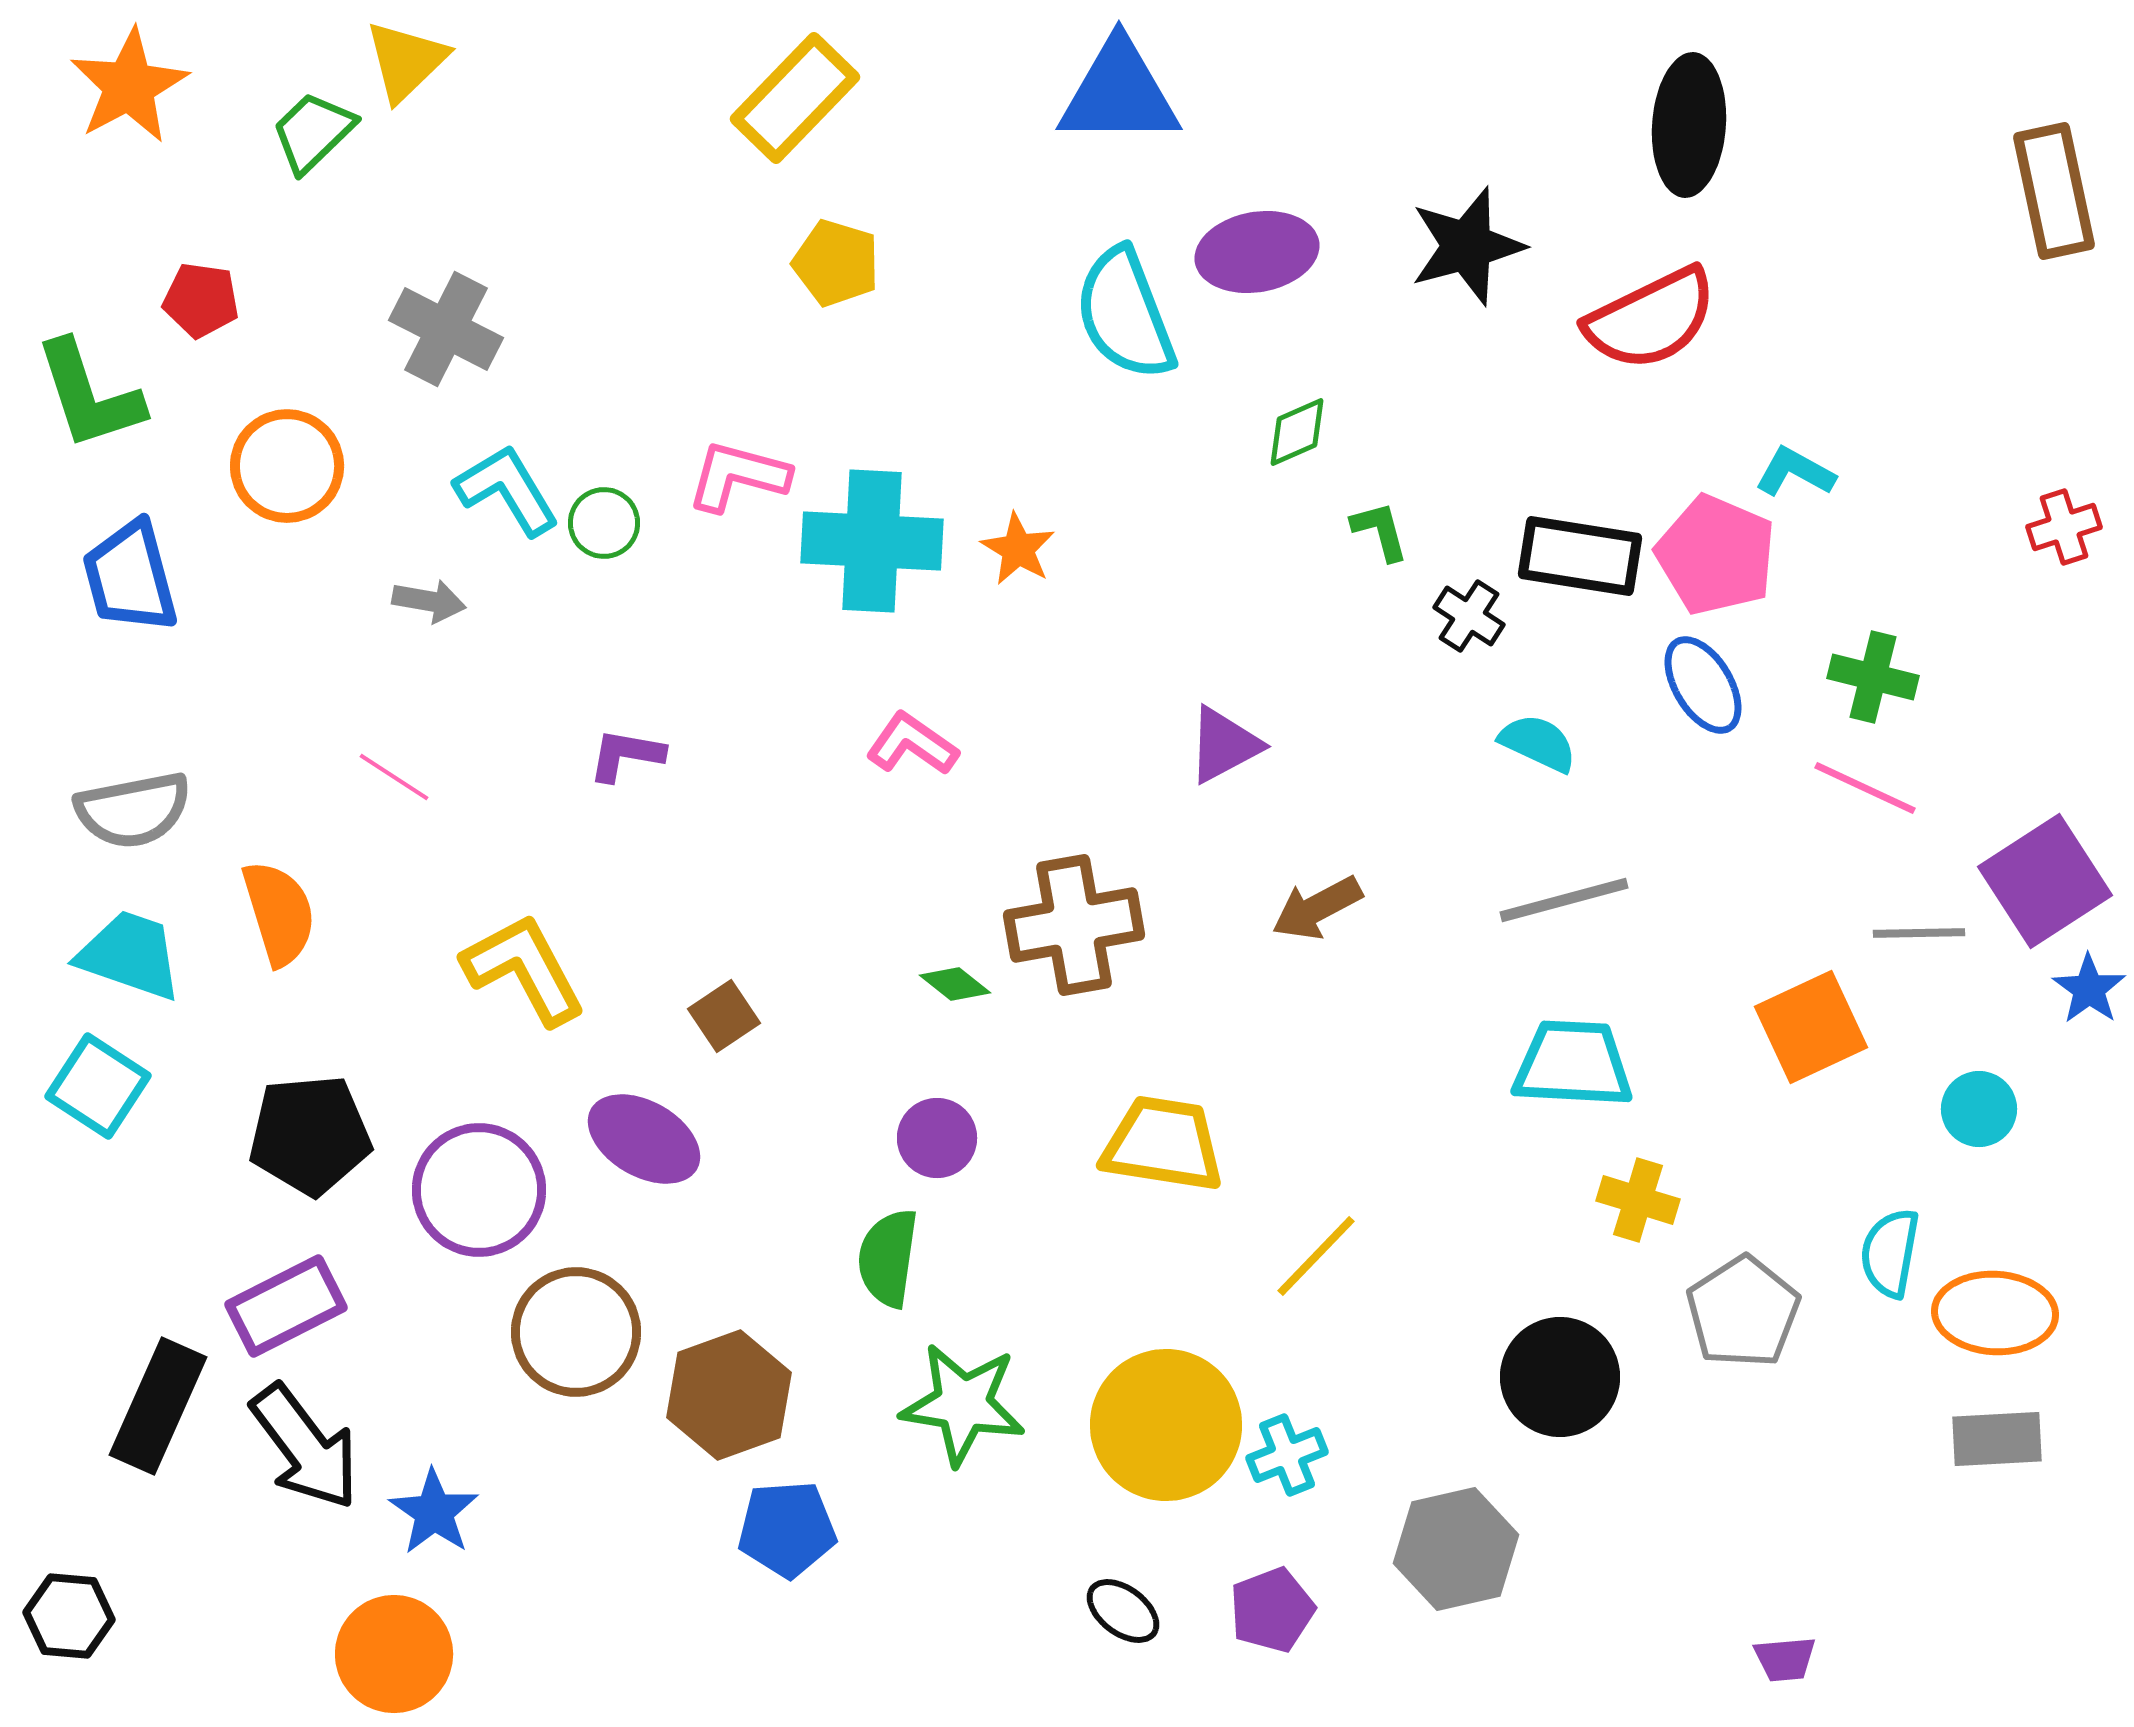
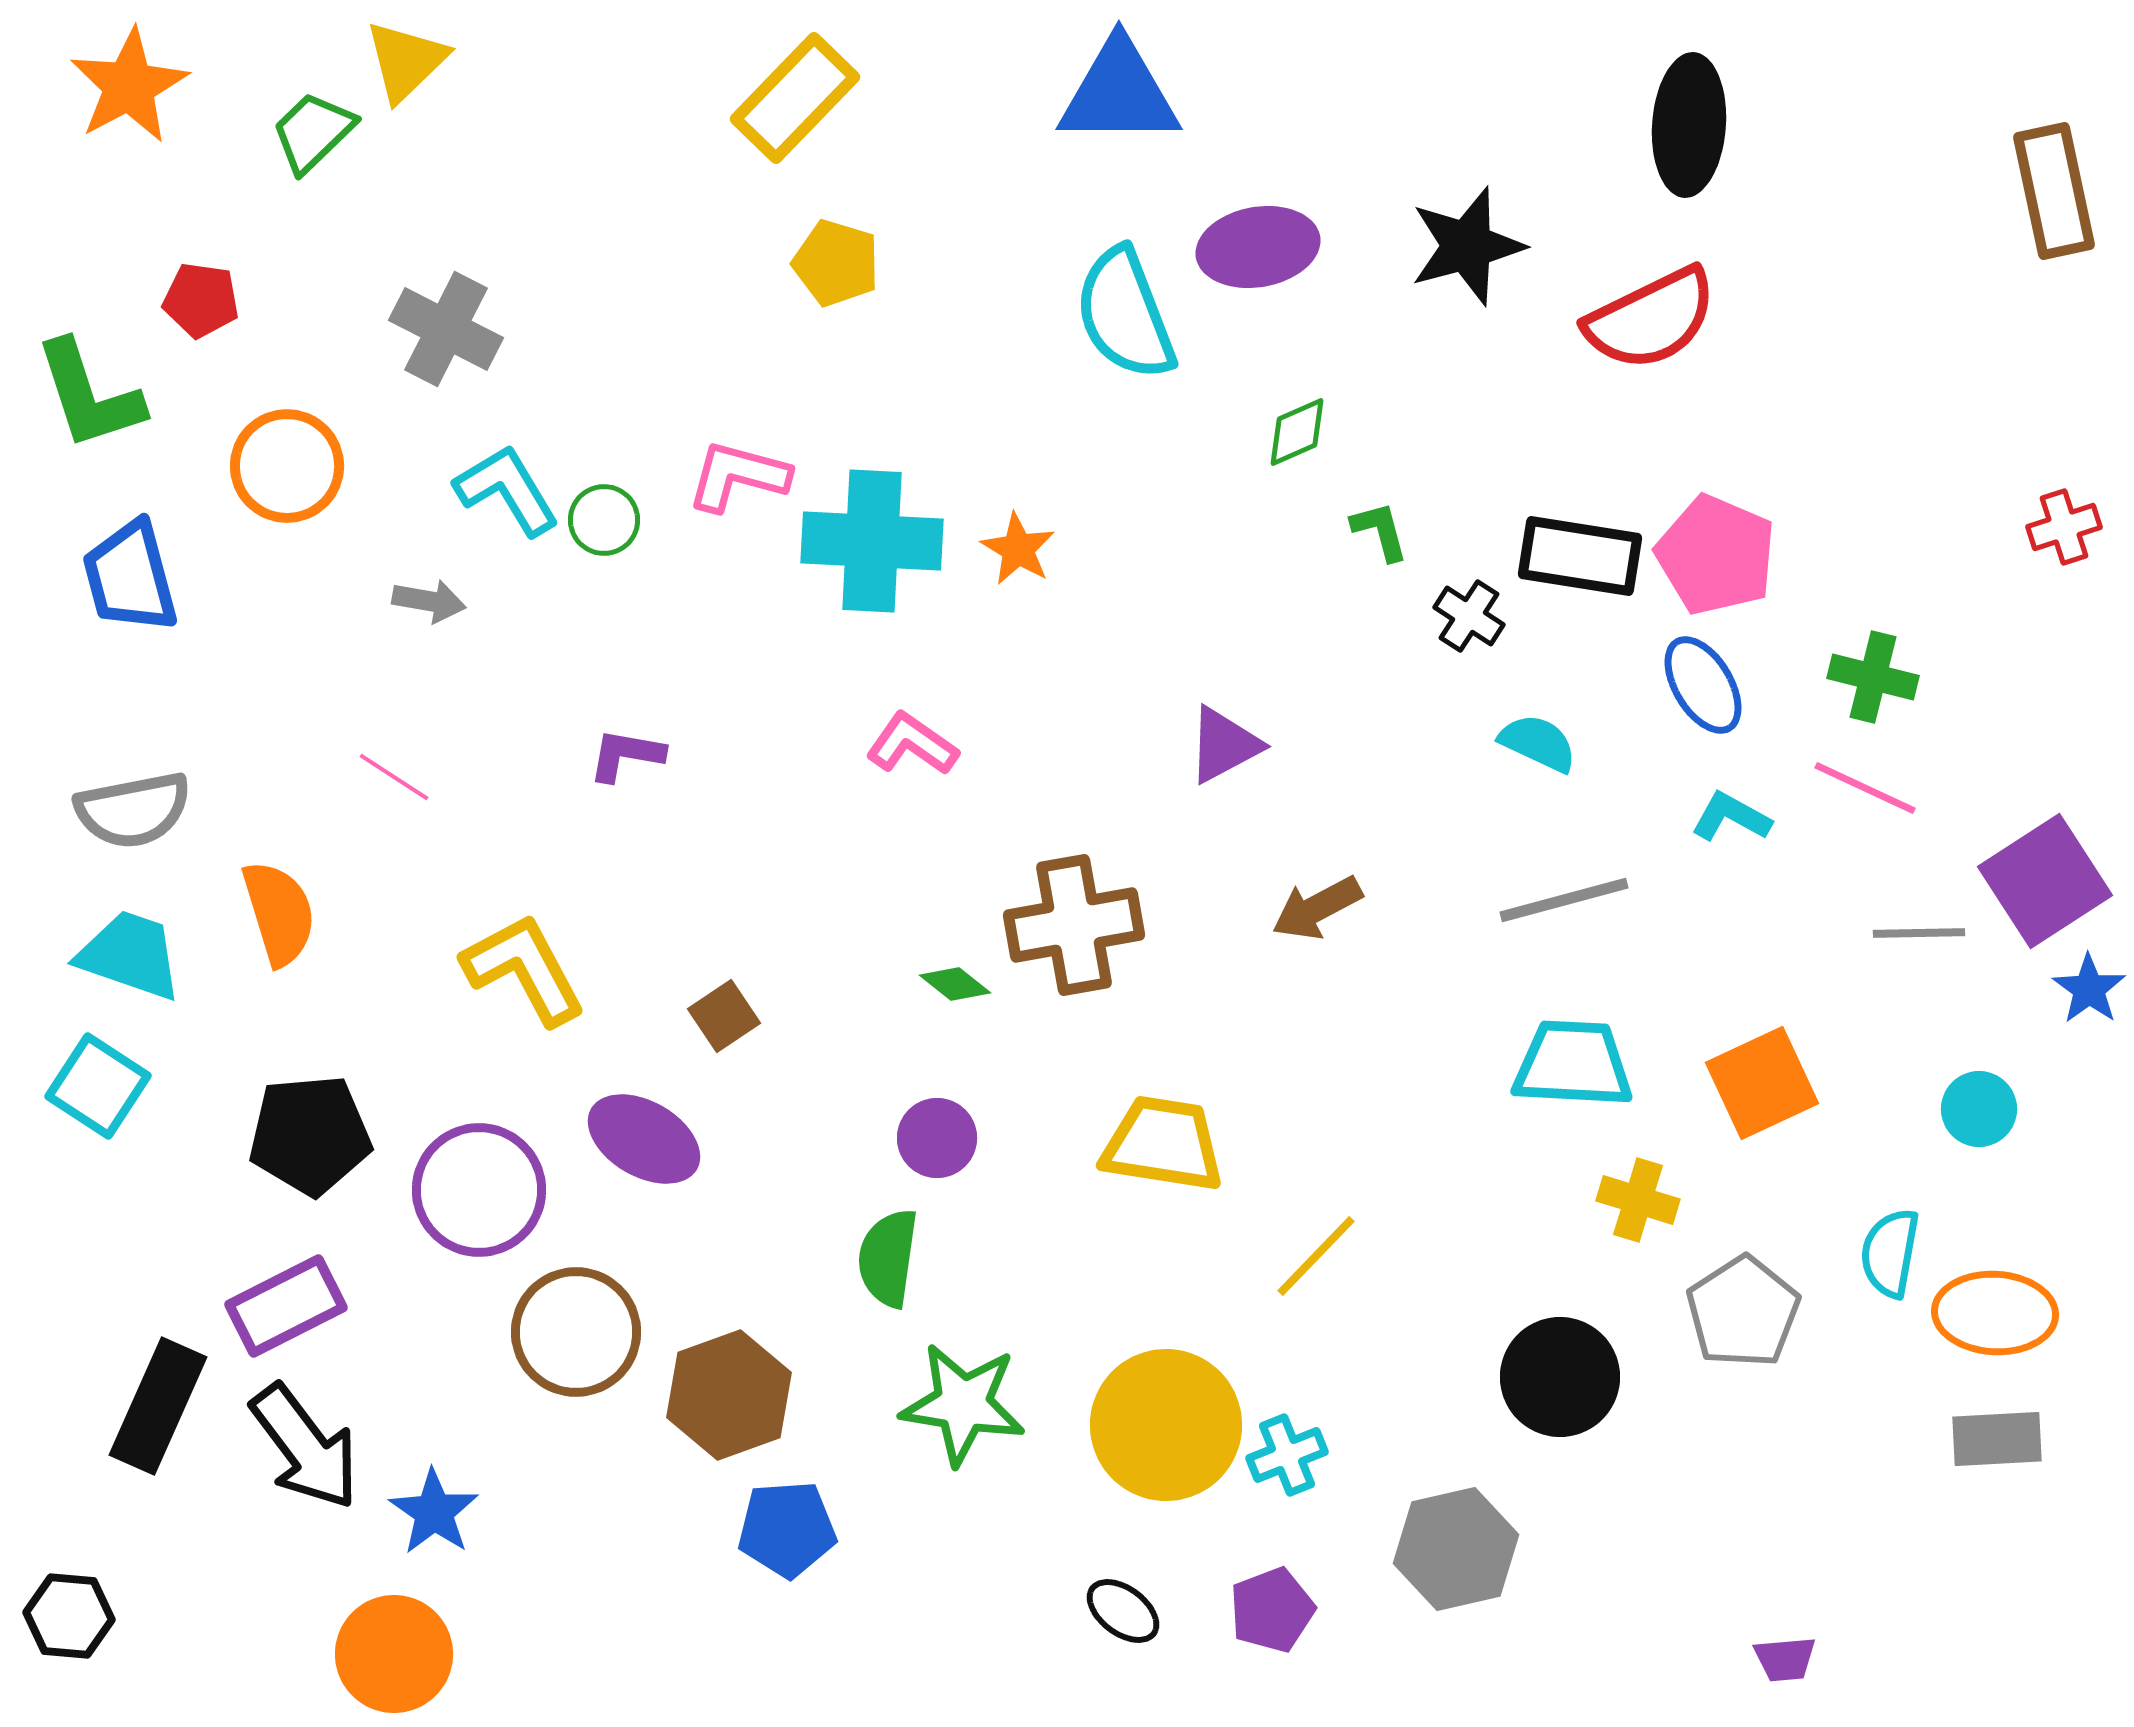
purple ellipse at (1257, 252): moved 1 px right, 5 px up
cyan L-shape at (1795, 472): moved 64 px left, 345 px down
green circle at (604, 523): moved 3 px up
orange square at (1811, 1027): moved 49 px left, 56 px down
